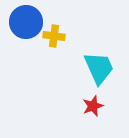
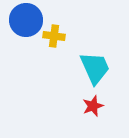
blue circle: moved 2 px up
cyan trapezoid: moved 4 px left
